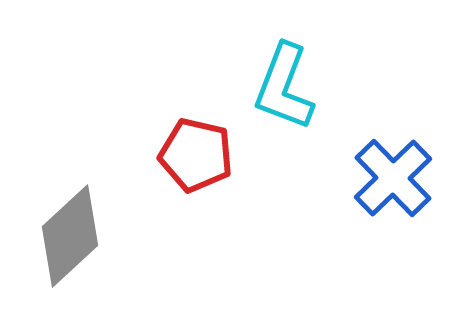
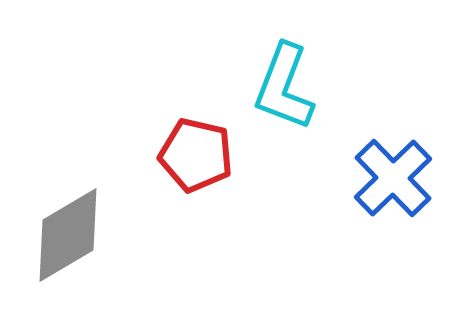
gray diamond: moved 2 px left, 1 px up; rotated 12 degrees clockwise
